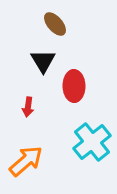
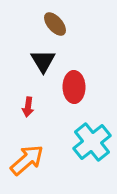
red ellipse: moved 1 px down
orange arrow: moved 1 px right, 1 px up
